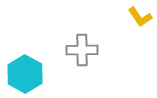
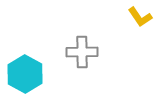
gray cross: moved 2 px down
